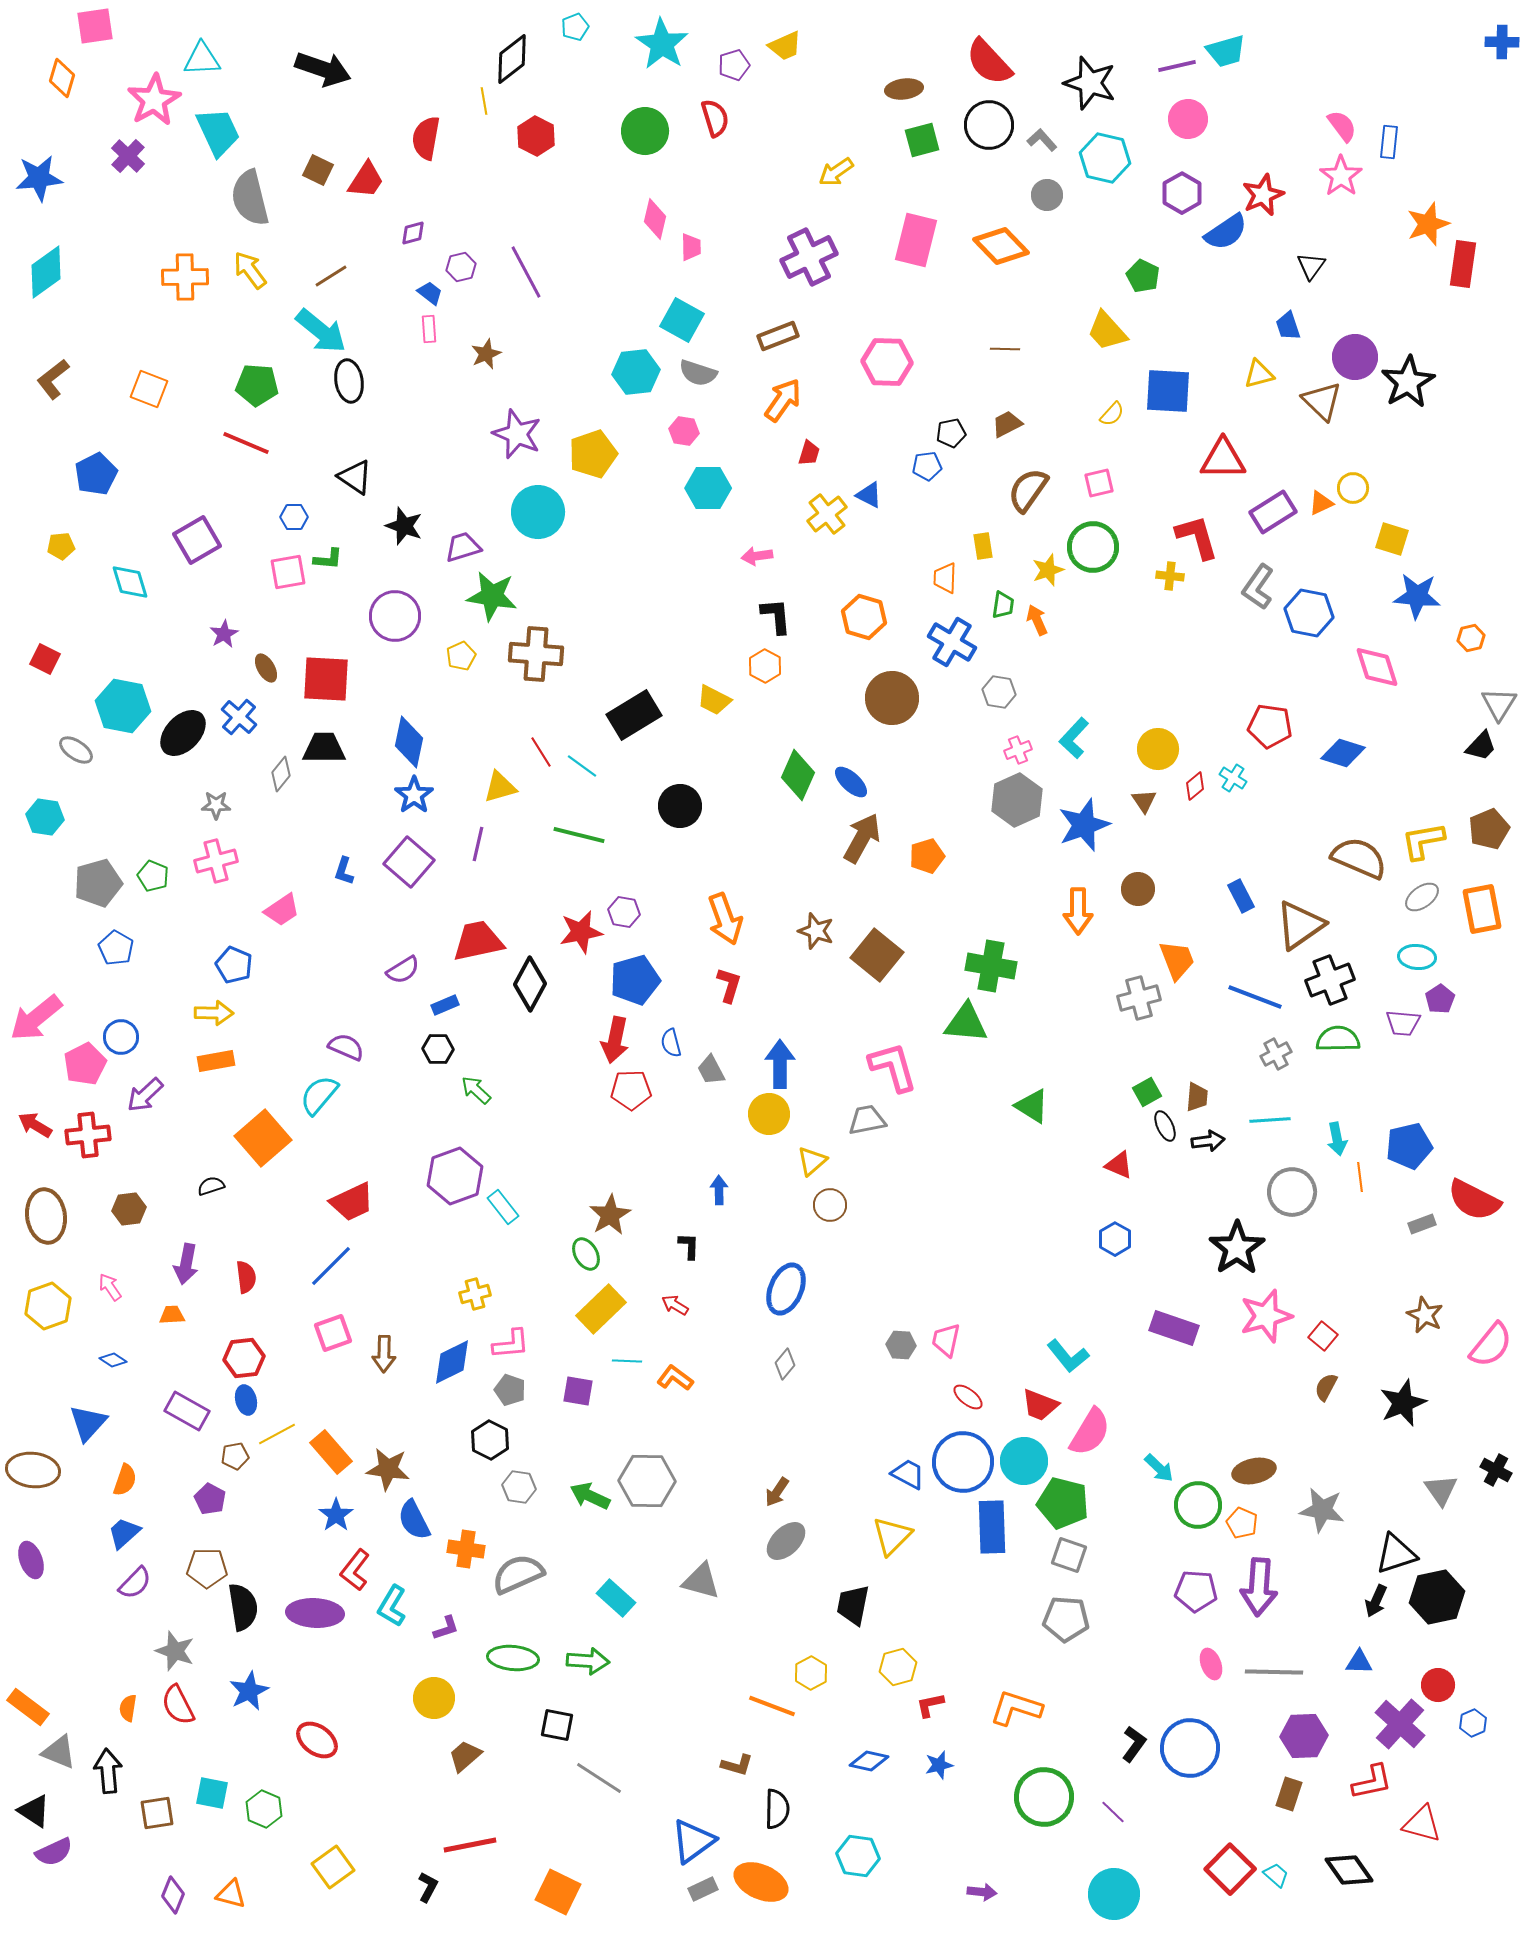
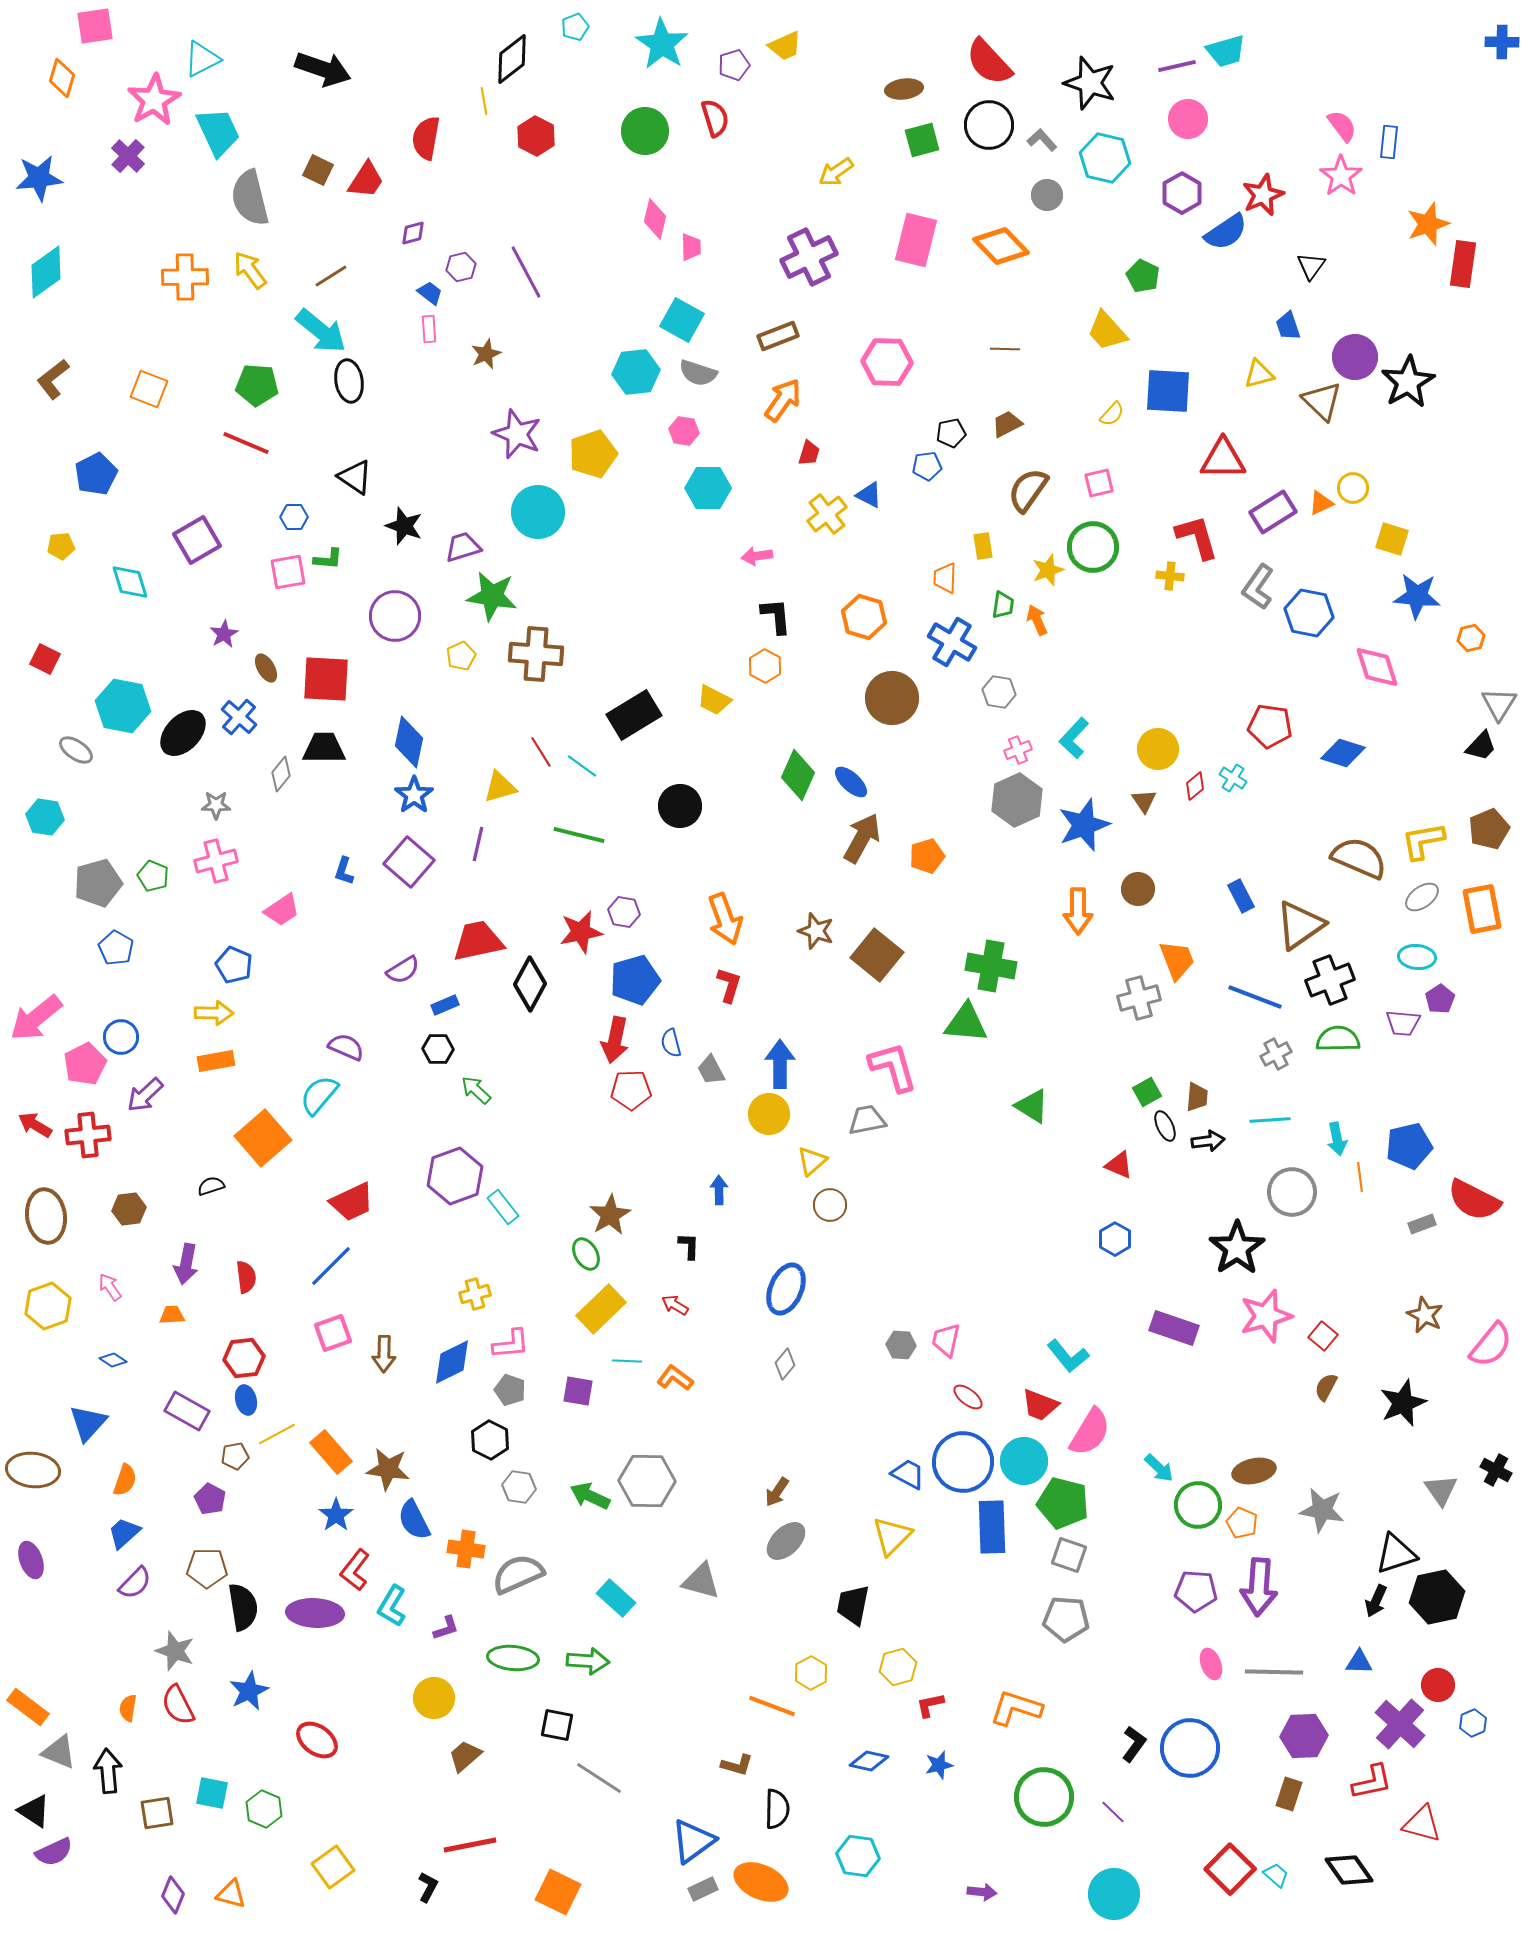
cyan triangle at (202, 59): rotated 24 degrees counterclockwise
